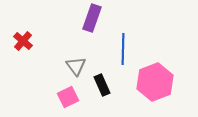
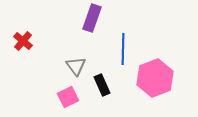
pink hexagon: moved 4 px up
